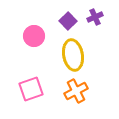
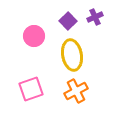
yellow ellipse: moved 1 px left
